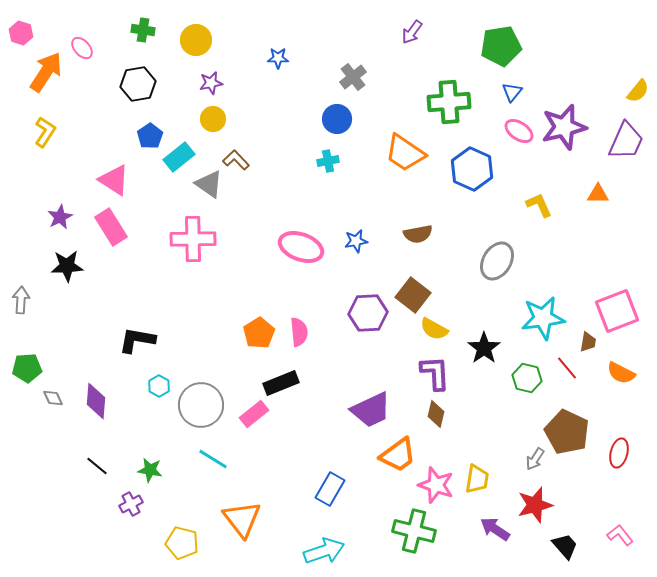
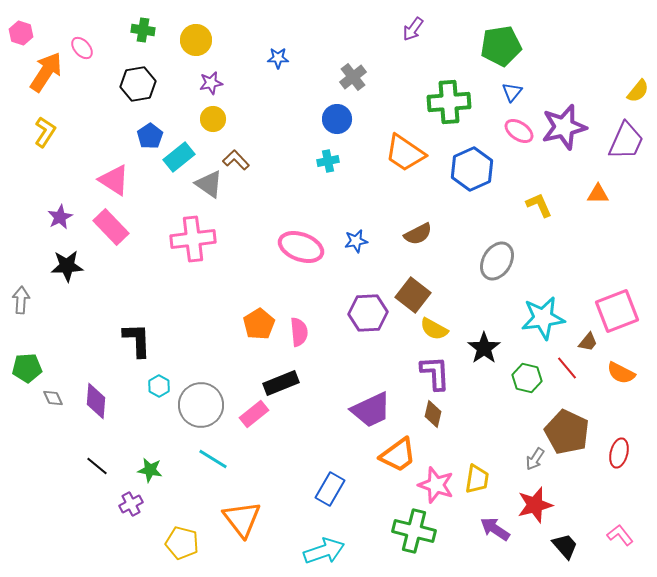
purple arrow at (412, 32): moved 1 px right, 3 px up
blue hexagon at (472, 169): rotated 12 degrees clockwise
pink rectangle at (111, 227): rotated 12 degrees counterclockwise
brown semicircle at (418, 234): rotated 16 degrees counterclockwise
pink cross at (193, 239): rotated 6 degrees counterclockwise
orange pentagon at (259, 333): moved 9 px up
black L-shape at (137, 340): rotated 78 degrees clockwise
brown trapezoid at (588, 342): rotated 30 degrees clockwise
brown diamond at (436, 414): moved 3 px left
